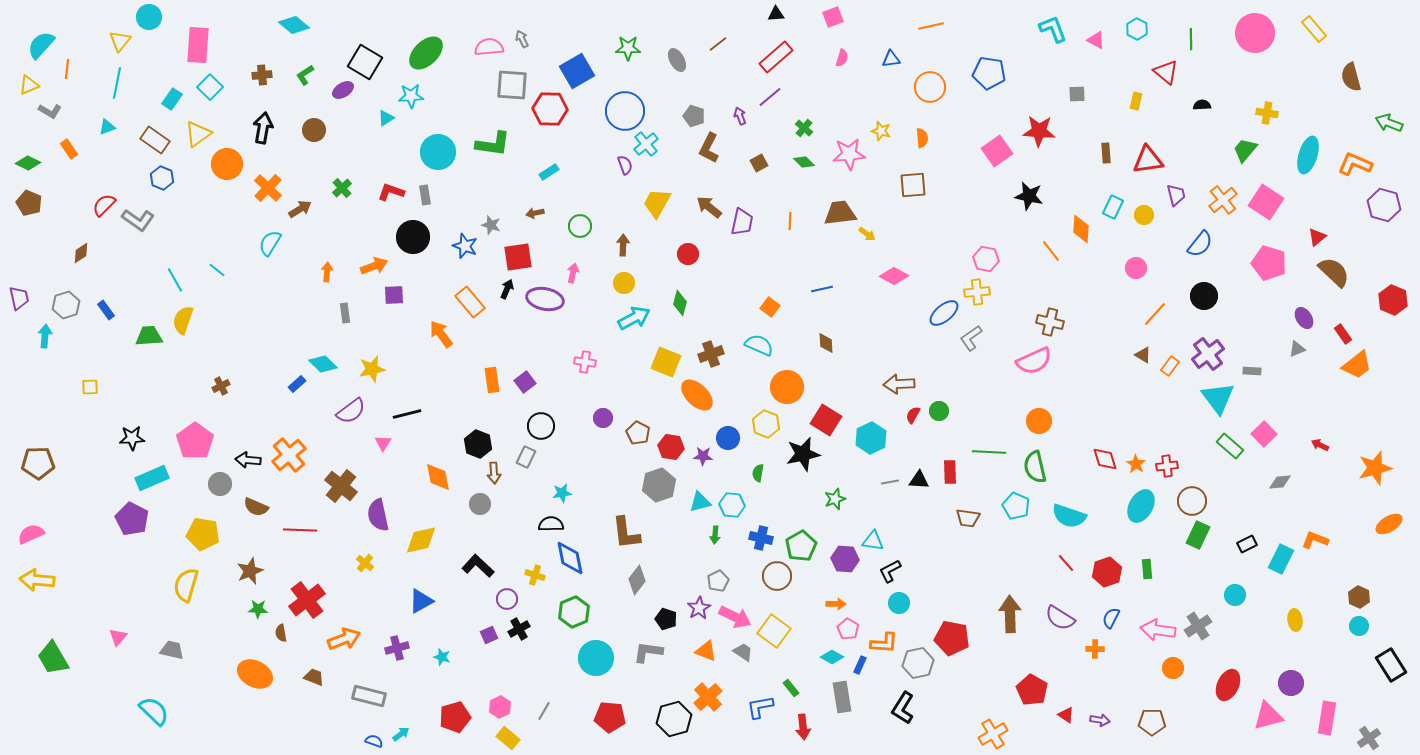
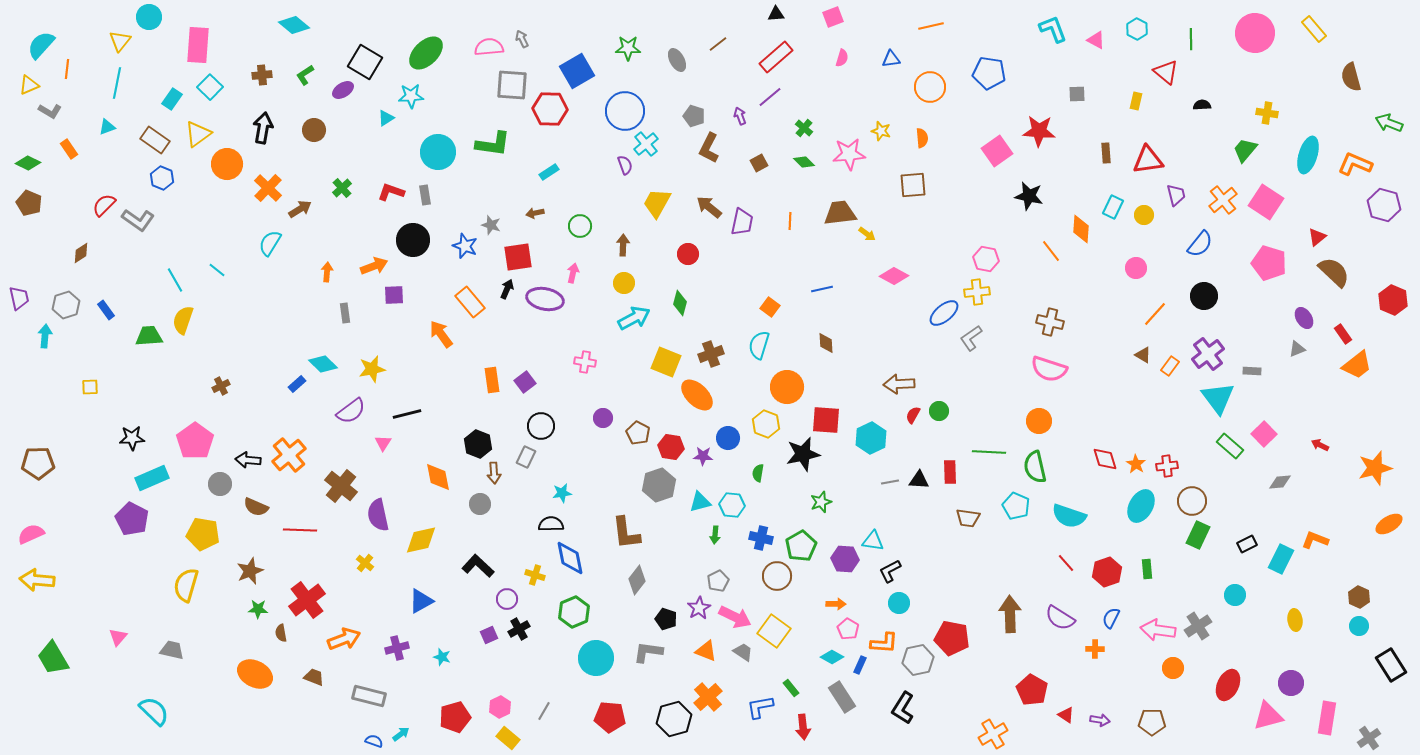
black circle at (413, 237): moved 3 px down
cyan semicircle at (759, 345): rotated 96 degrees counterclockwise
pink semicircle at (1034, 361): moved 15 px right, 8 px down; rotated 42 degrees clockwise
red square at (826, 420): rotated 28 degrees counterclockwise
green star at (835, 499): moved 14 px left, 3 px down
gray hexagon at (918, 663): moved 3 px up
gray rectangle at (842, 697): rotated 24 degrees counterclockwise
